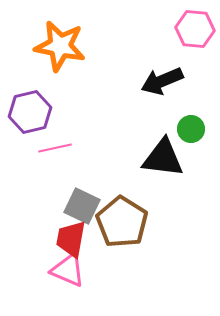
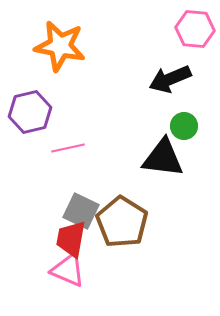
black arrow: moved 8 px right, 2 px up
green circle: moved 7 px left, 3 px up
pink line: moved 13 px right
gray square: moved 1 px left, 5 px down
